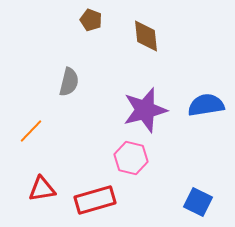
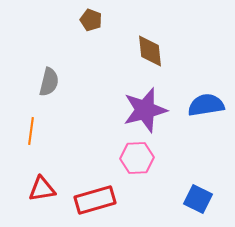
brown diamond: moved 4 px right, 15 px down
gray semicircle: moved 20 px left
orange line: rotated 36 degrees counterclockwise
pink hexagon: moved 6 px right; rotated 16 degrees counterclockwise
blue square: moved 3 px up
